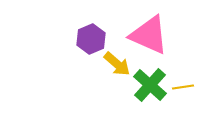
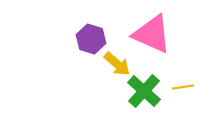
pink triangle: moved 3 px right, 1 px up
purple hexagon: rotated 20 degrees counterclockwise
green cross: moved 6 px left, 6 px down
